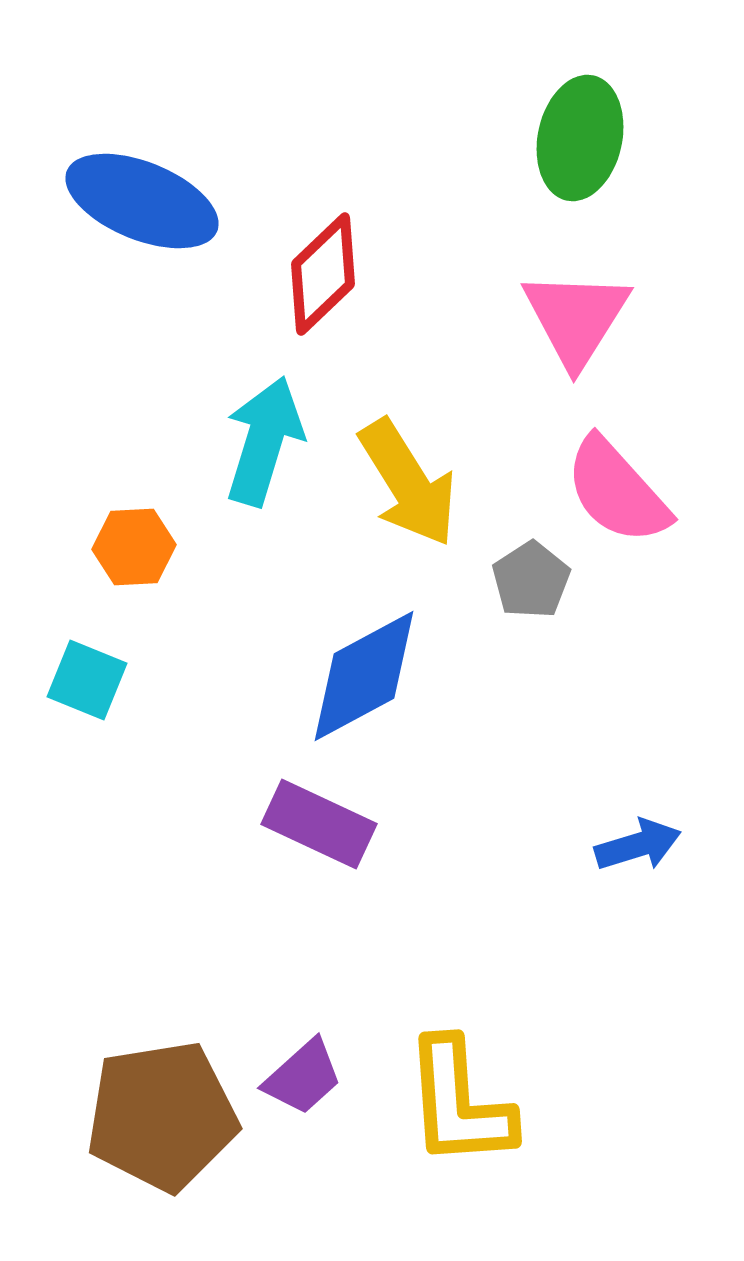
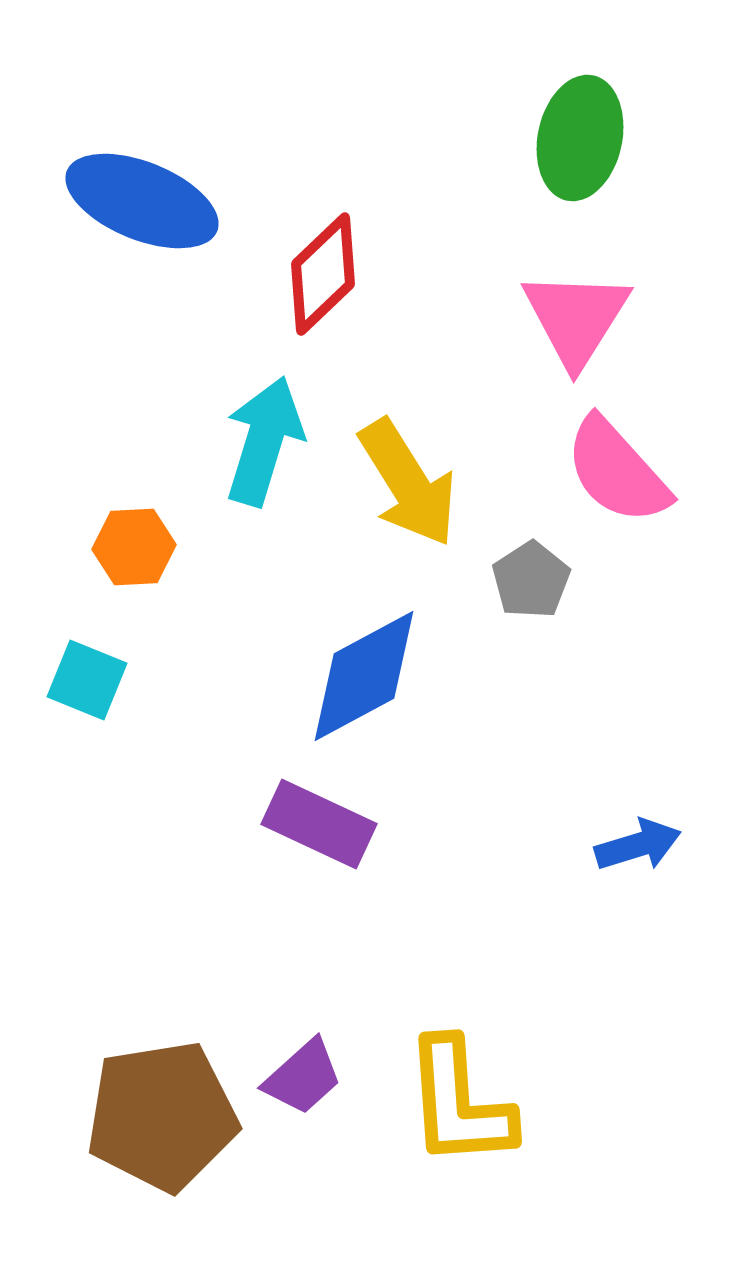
pink semicircle: moved 20 px up
